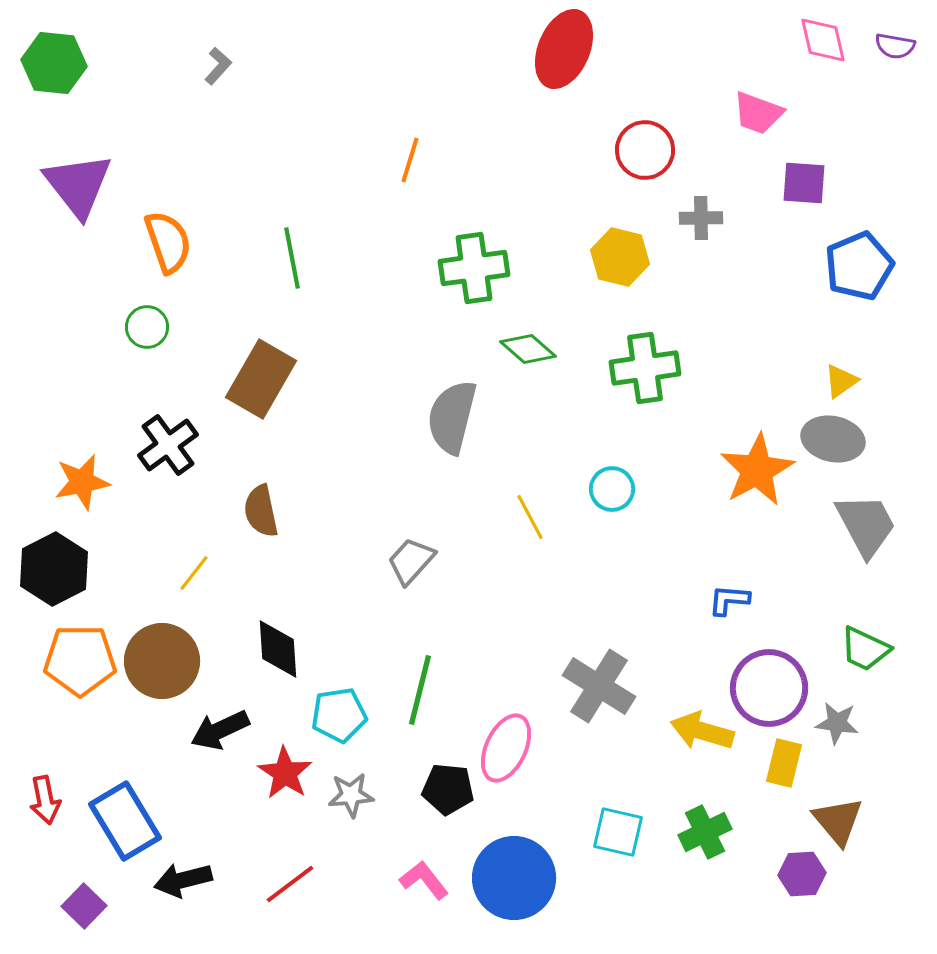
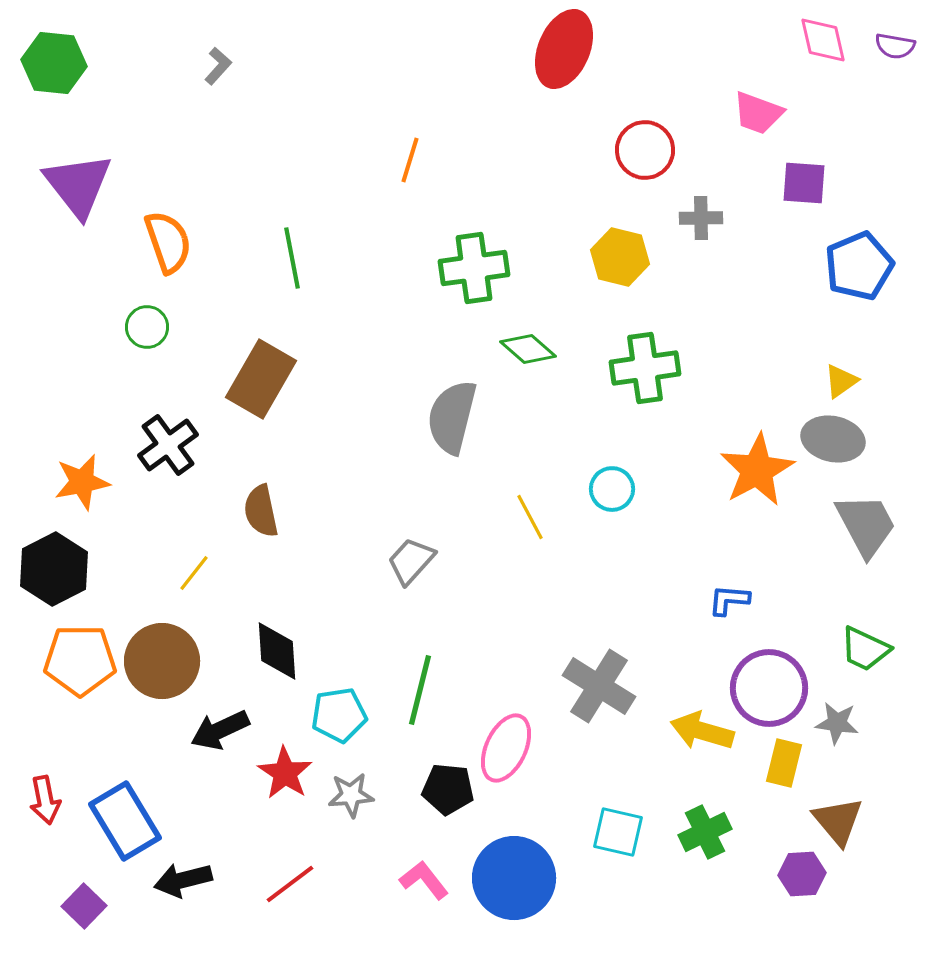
black diamond at (278, 649): moved 1 px left, 2 px down
